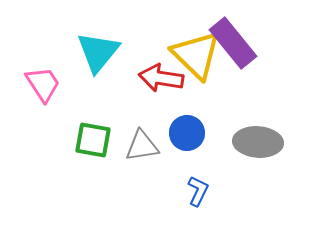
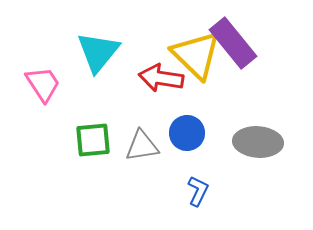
green square: rotated 15 degrees counterclockwise
